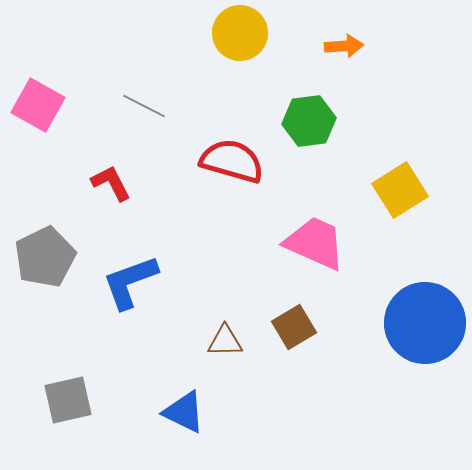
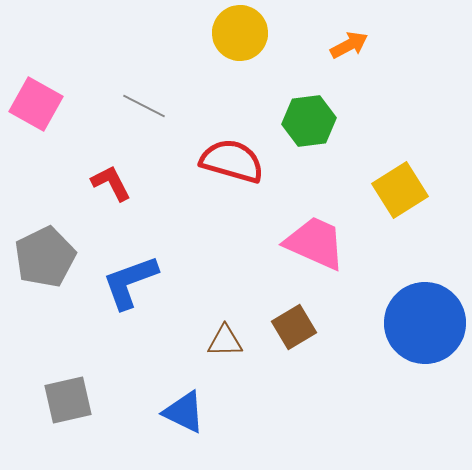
orange arrow: moved 5 px right, 1 px up; rotated 24 degrees counterclockwise
pink square: moved 2 px left, 1 px up
